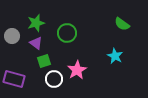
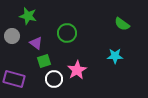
green star: moved 8 px left, 7 px up; rotated 30 degrees clockwise
cyan star: rotated 28 degrees counterclockwise
